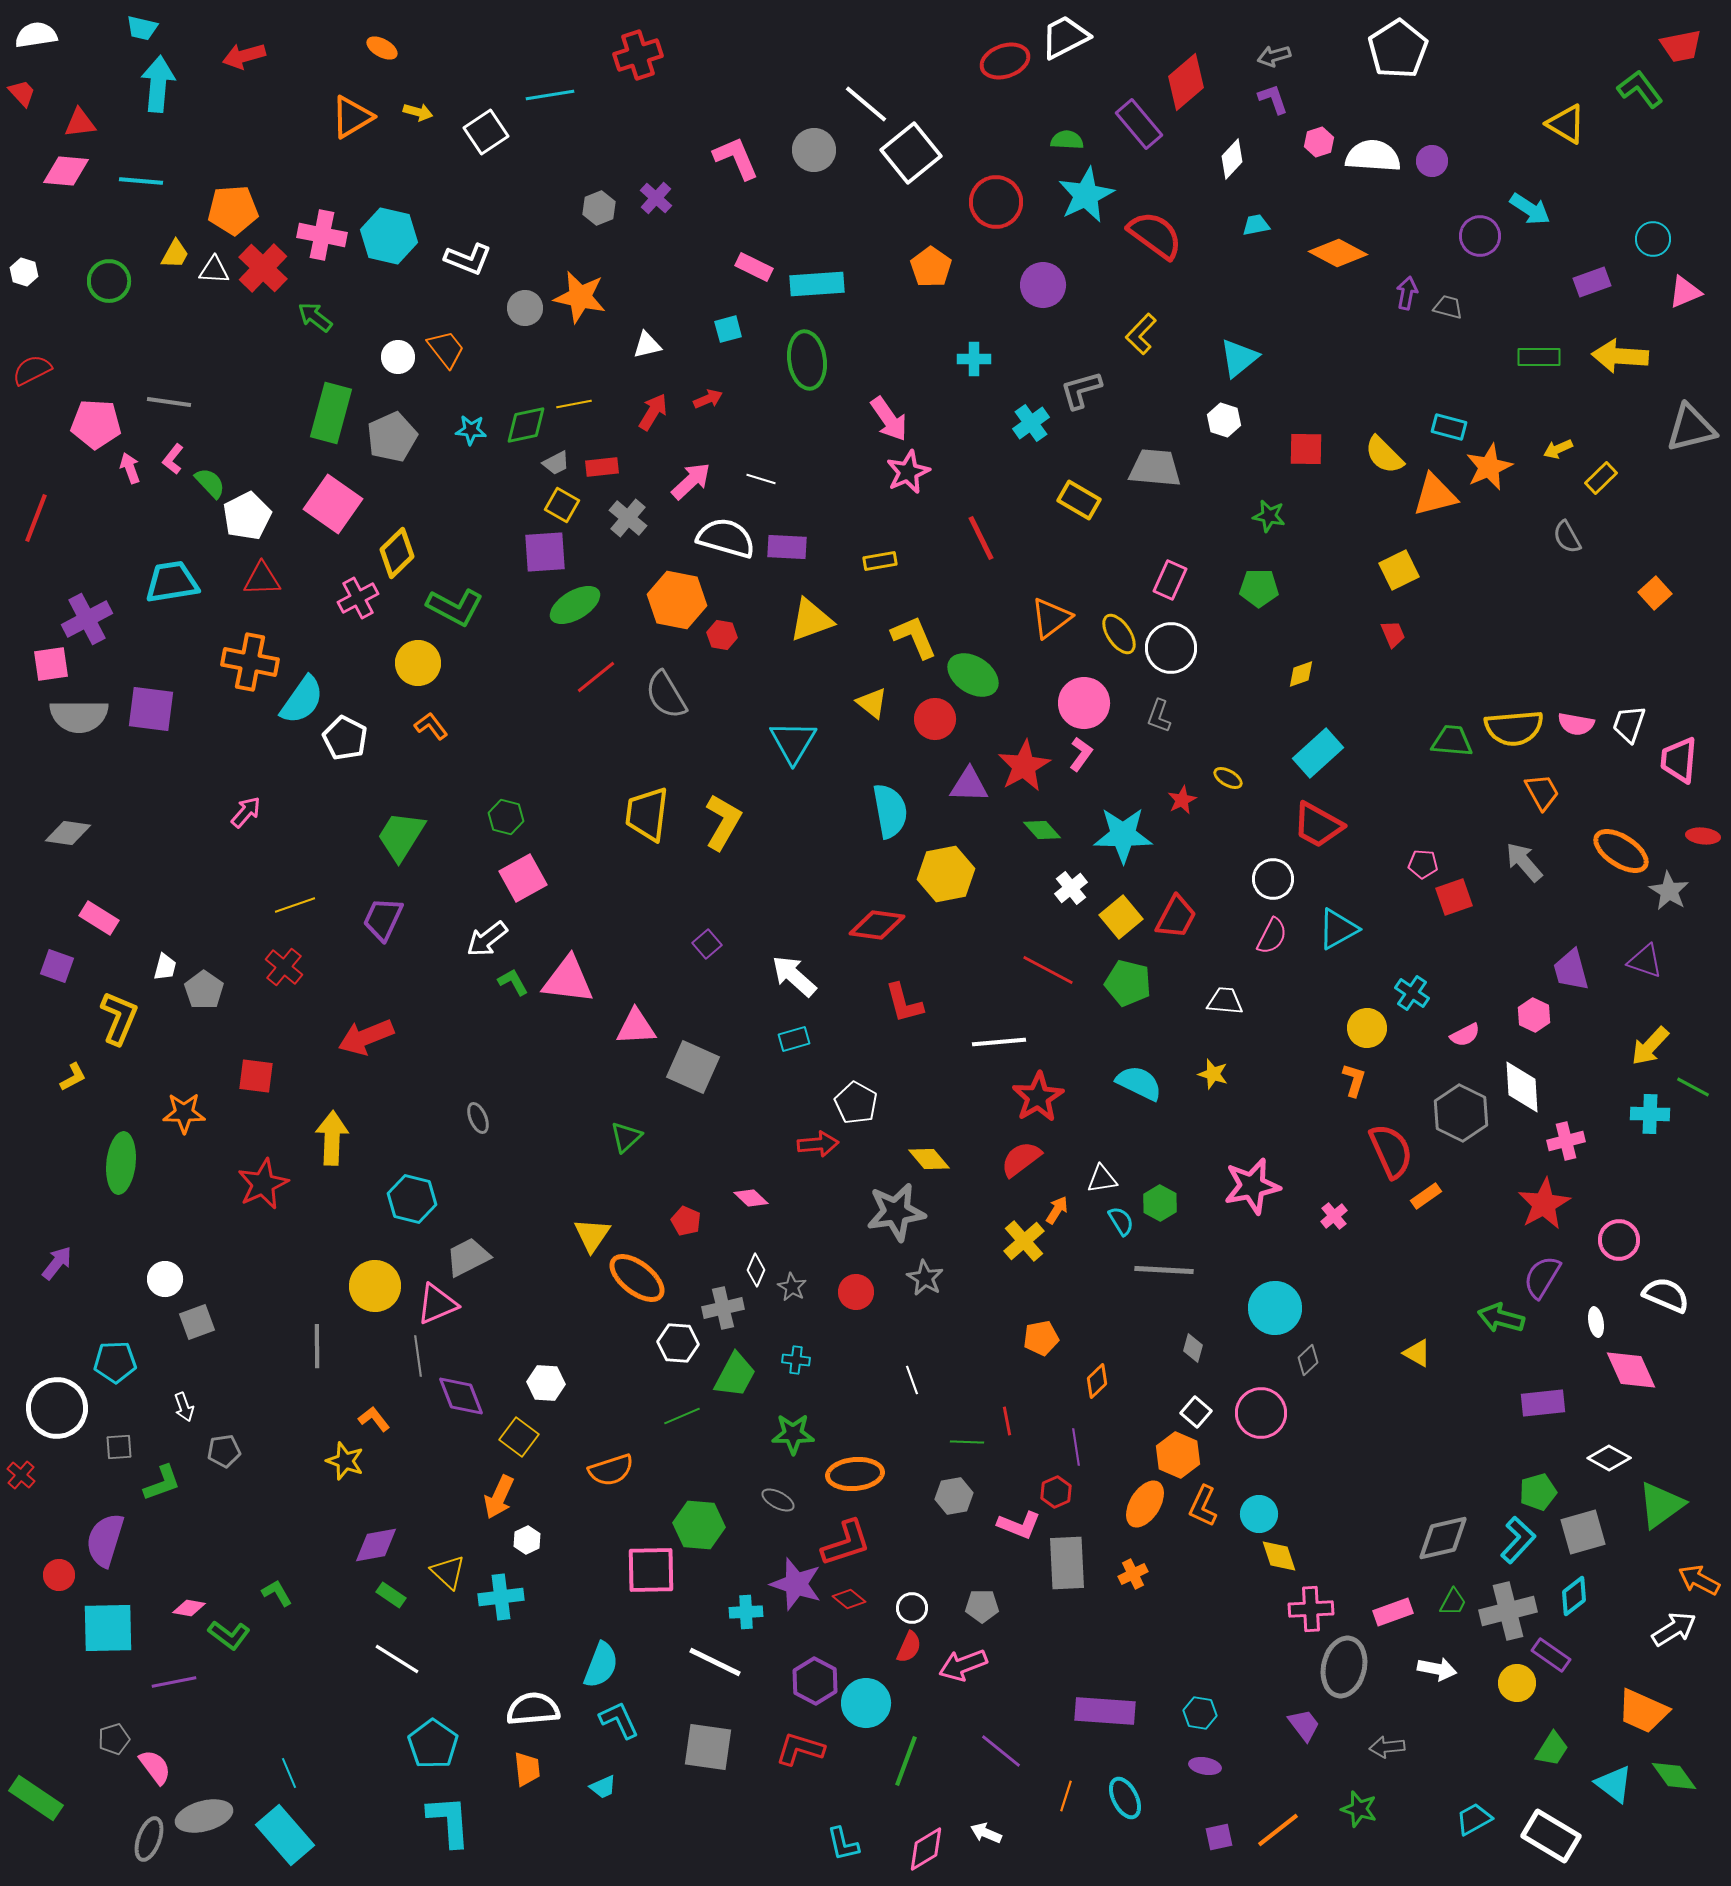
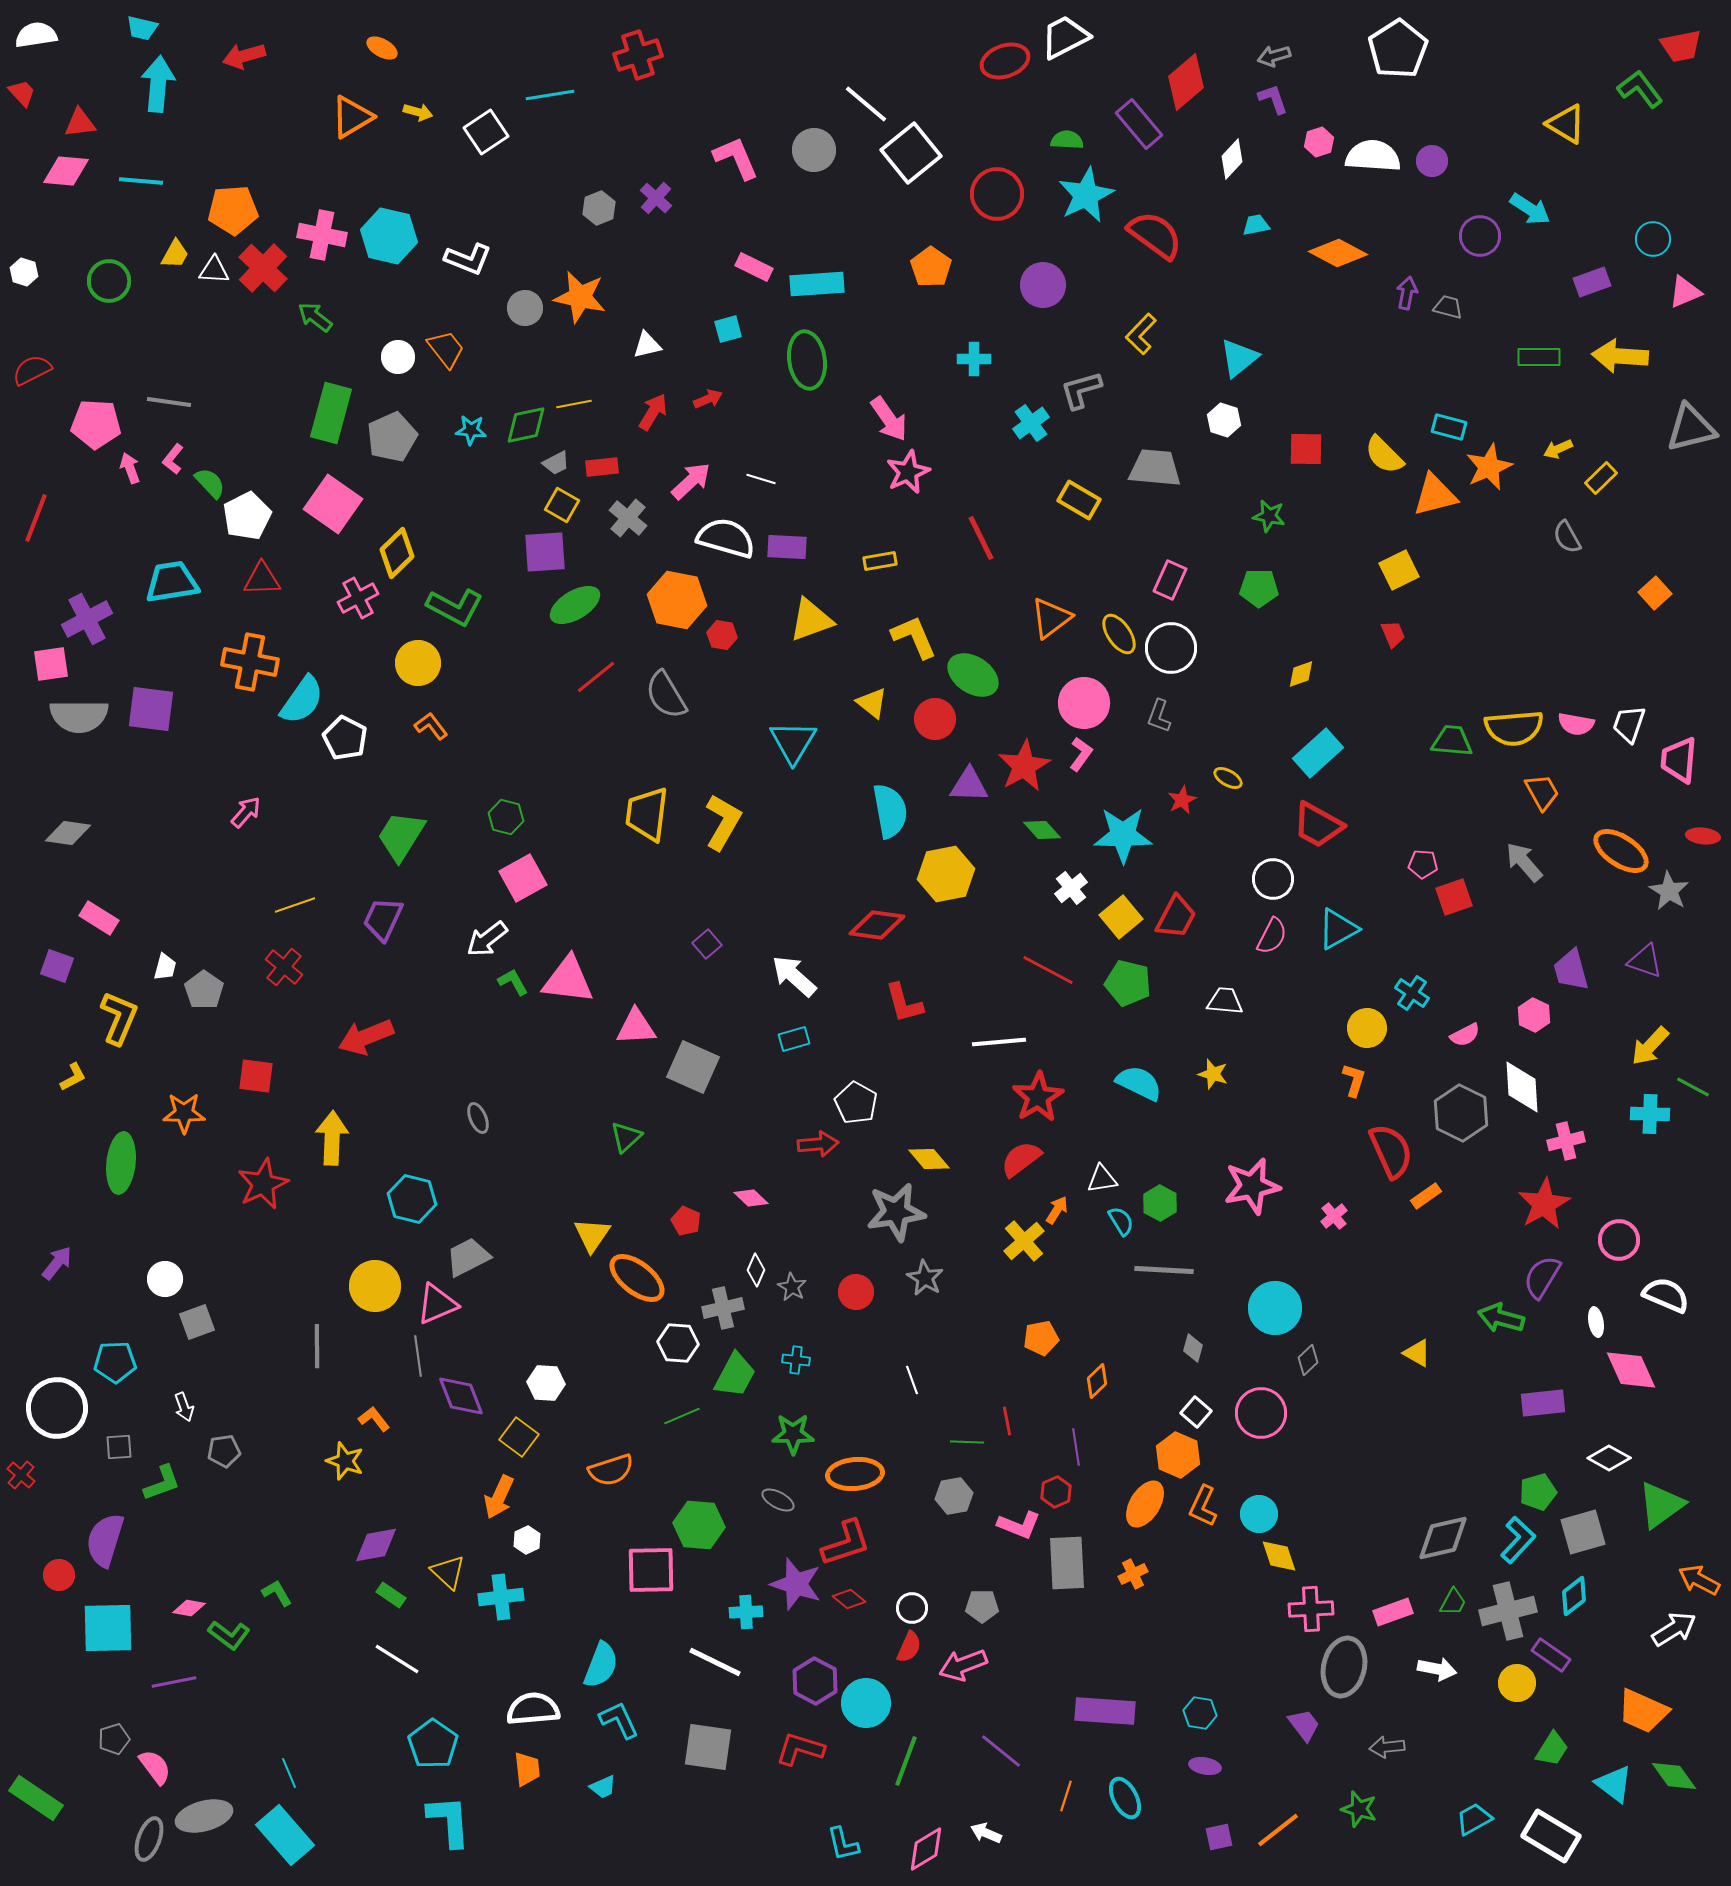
red circle at (996, 202): moved 1 px right, 8 px up
